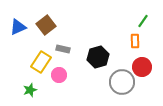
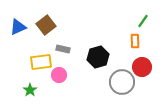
yellow rectangle: rotated 50 degrees clockwise
green star: rotated 16 degrees counterclockwise
